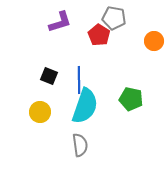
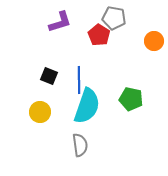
cyan semicircle: moved 2 px right
